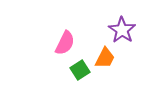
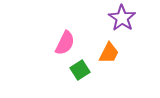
purple star: moved 12 px up
orange trapezoid: moved 4 px right, 5 px up
